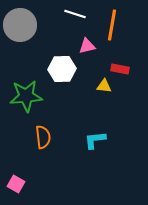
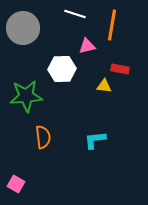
gray circle: moved 3 px right, 3 px down
